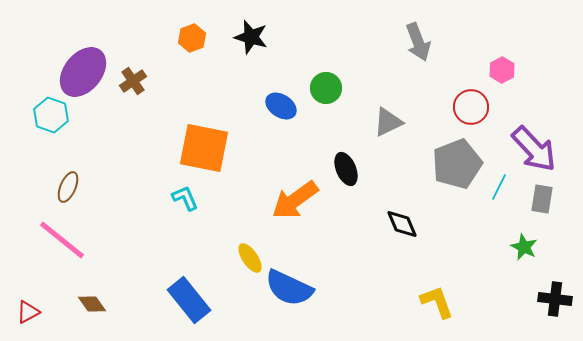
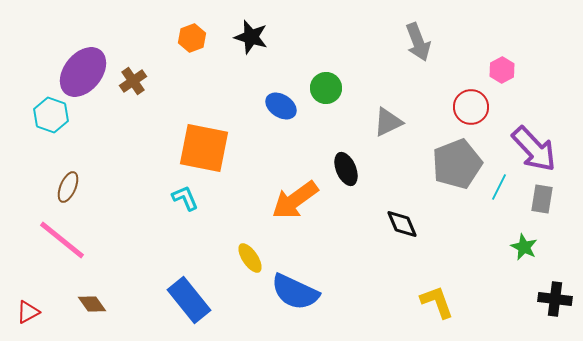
blue semicircle: moved 6 px right, 4 px down
